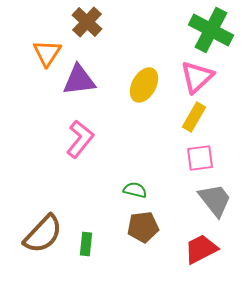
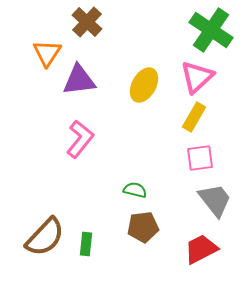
green cross: rotated 6 degrees clockwise
brown semicircle: moved 2 px right, 3 px down
